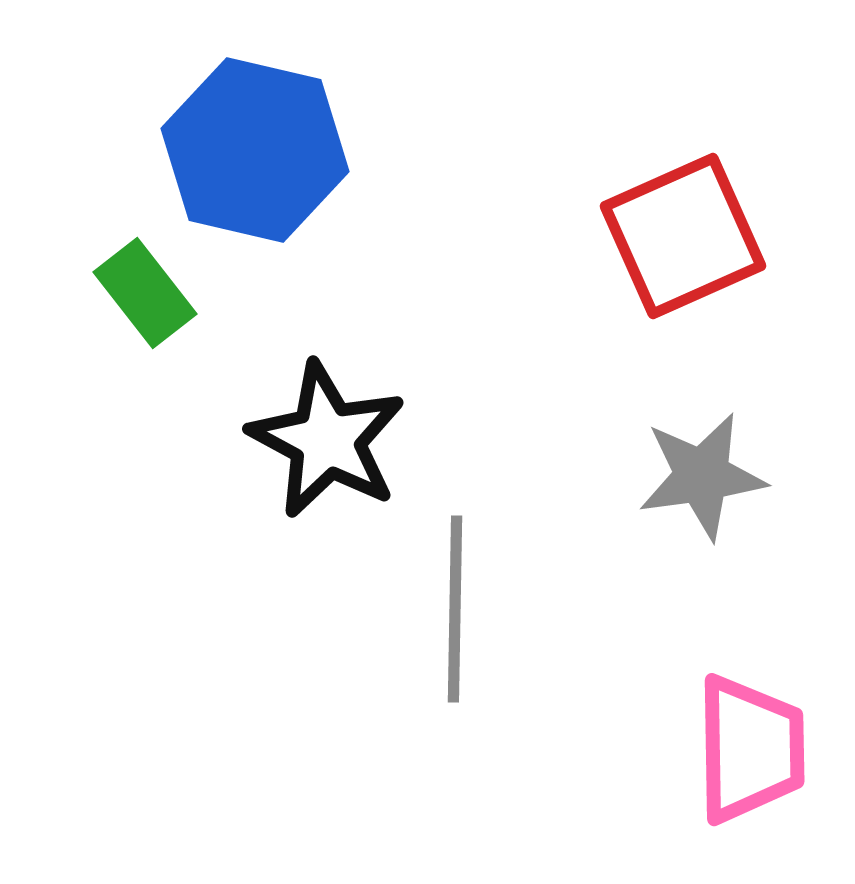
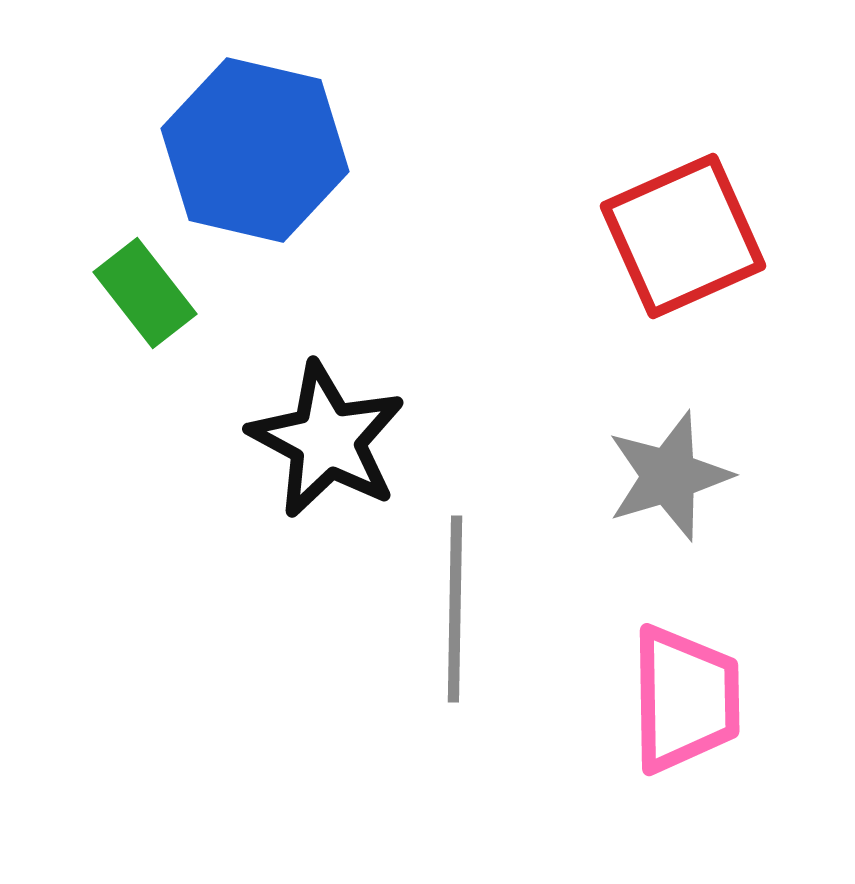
gray star: moved 33 px left; rotated 9 degrees counterclockwise
pink trapezoid: moved 65 px left, 50 px up
